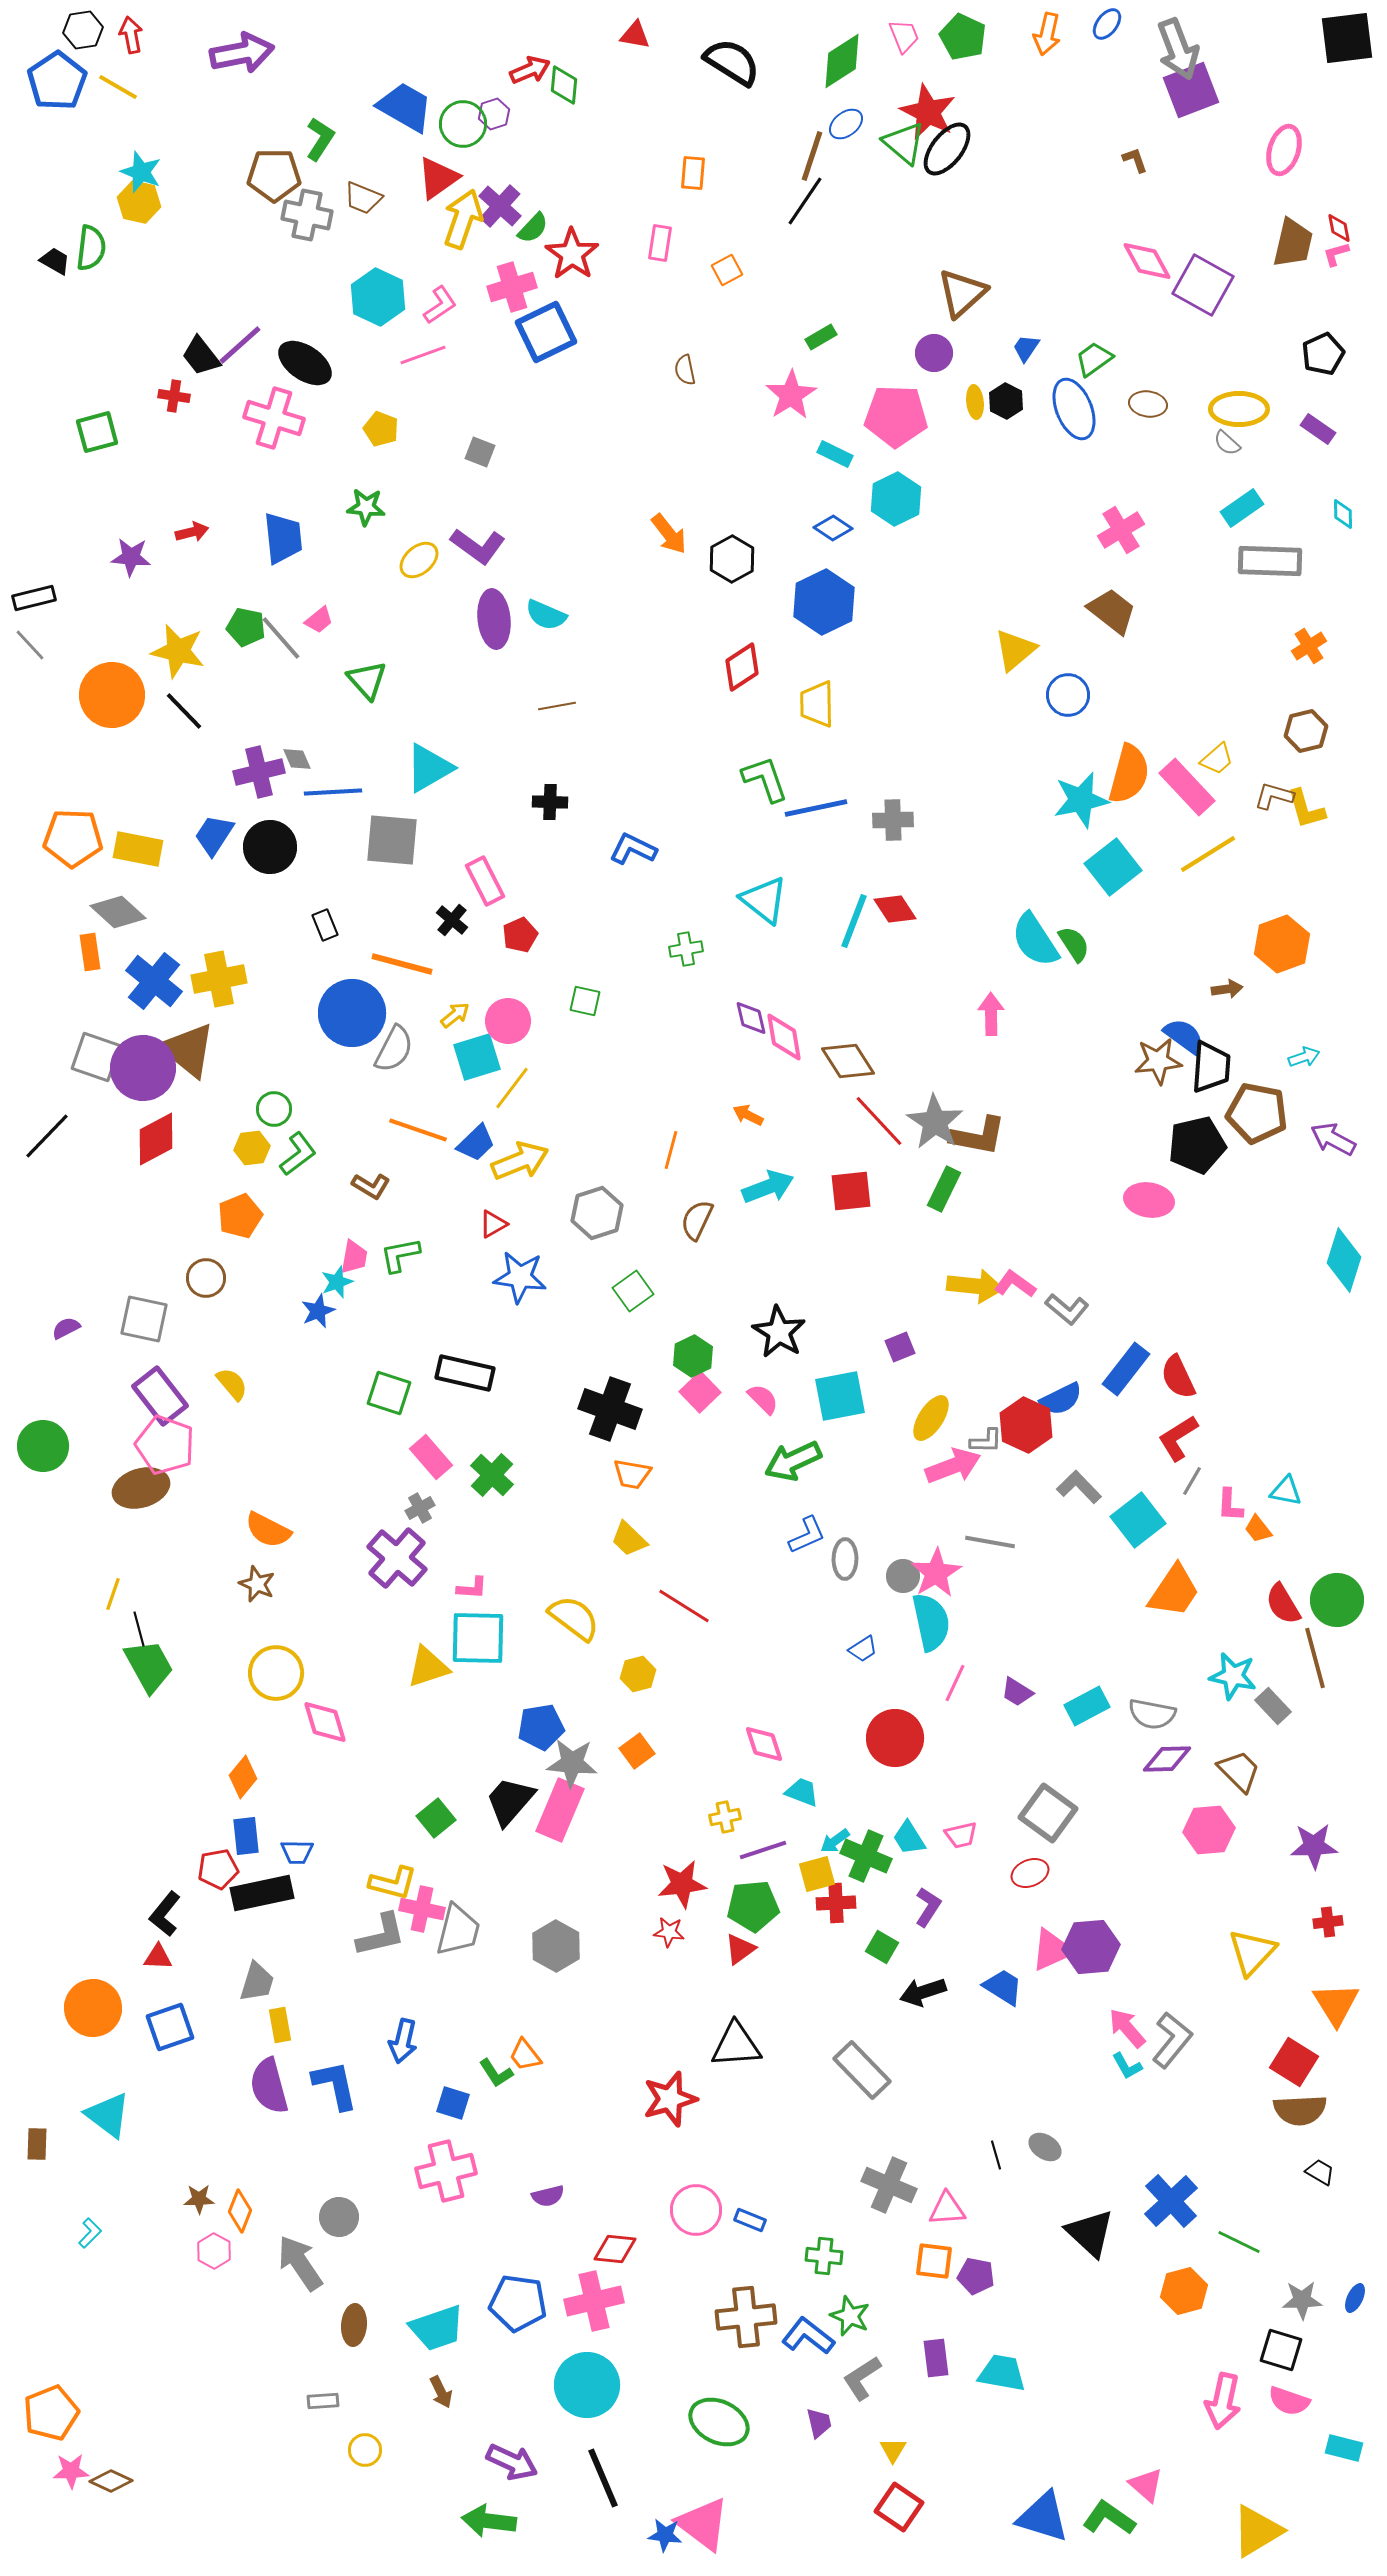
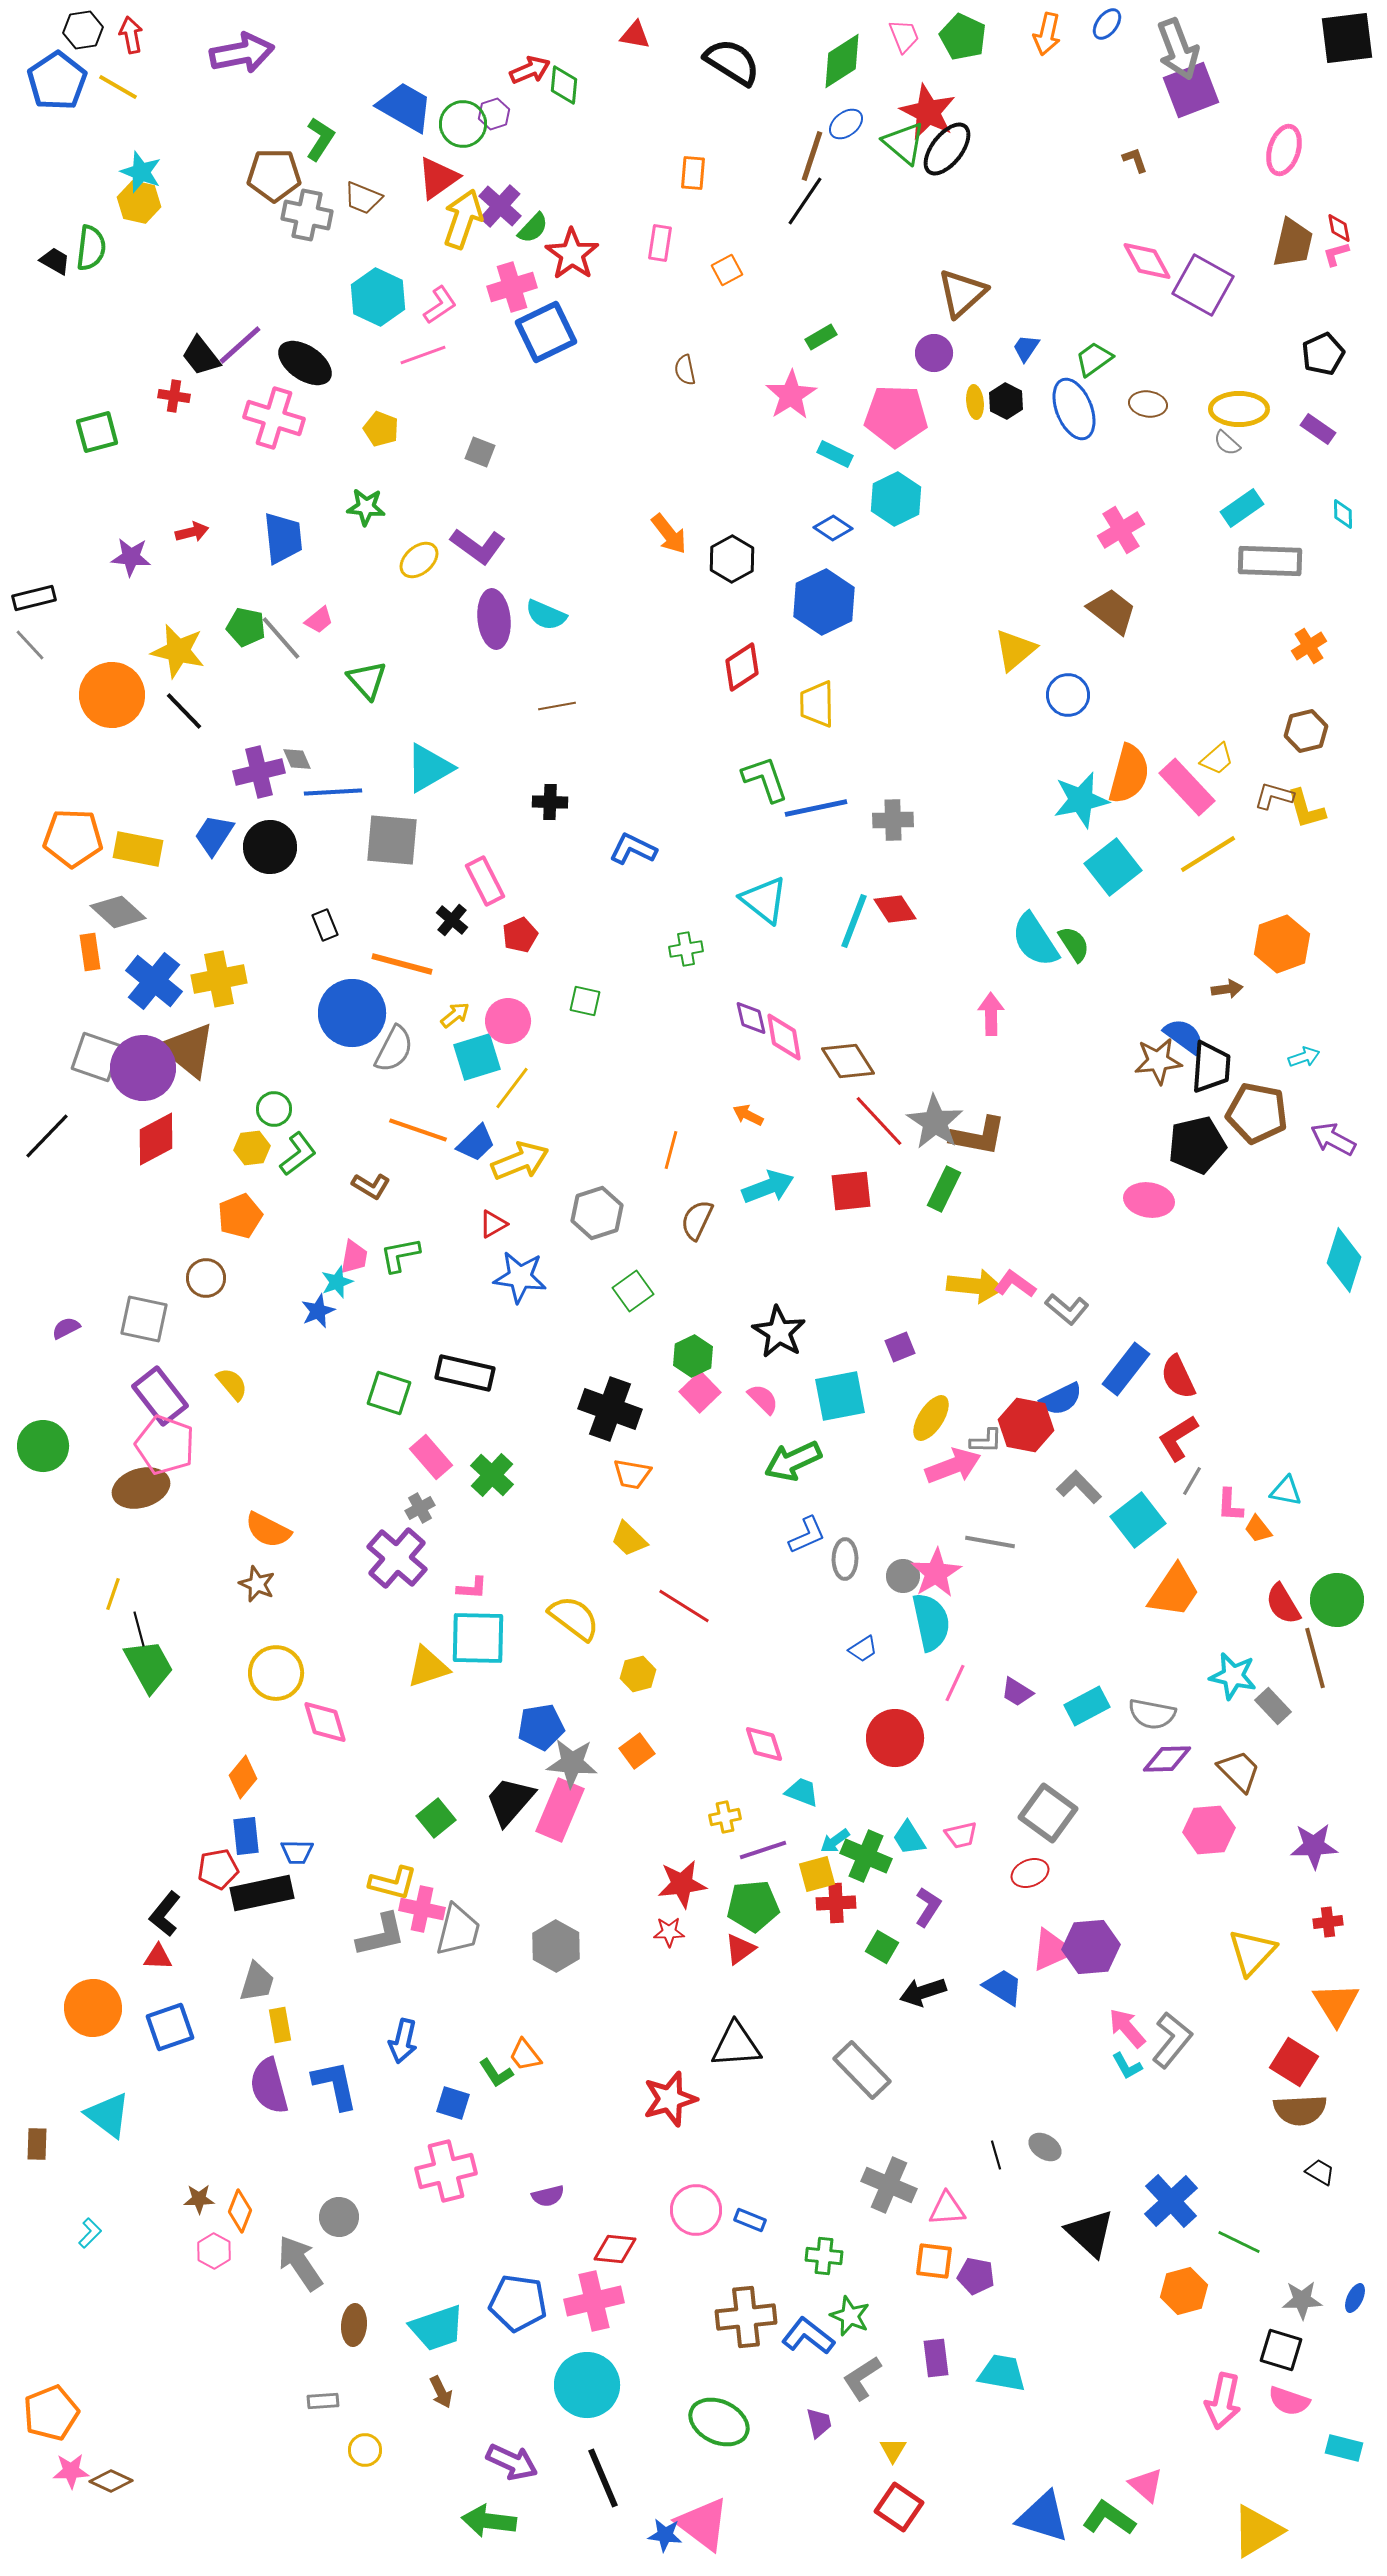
red hexagon at (1026, 1425): rotated 14 degrees counterclockwise
red star at (669, 1932): rotated 8 degrees counterclockwise
